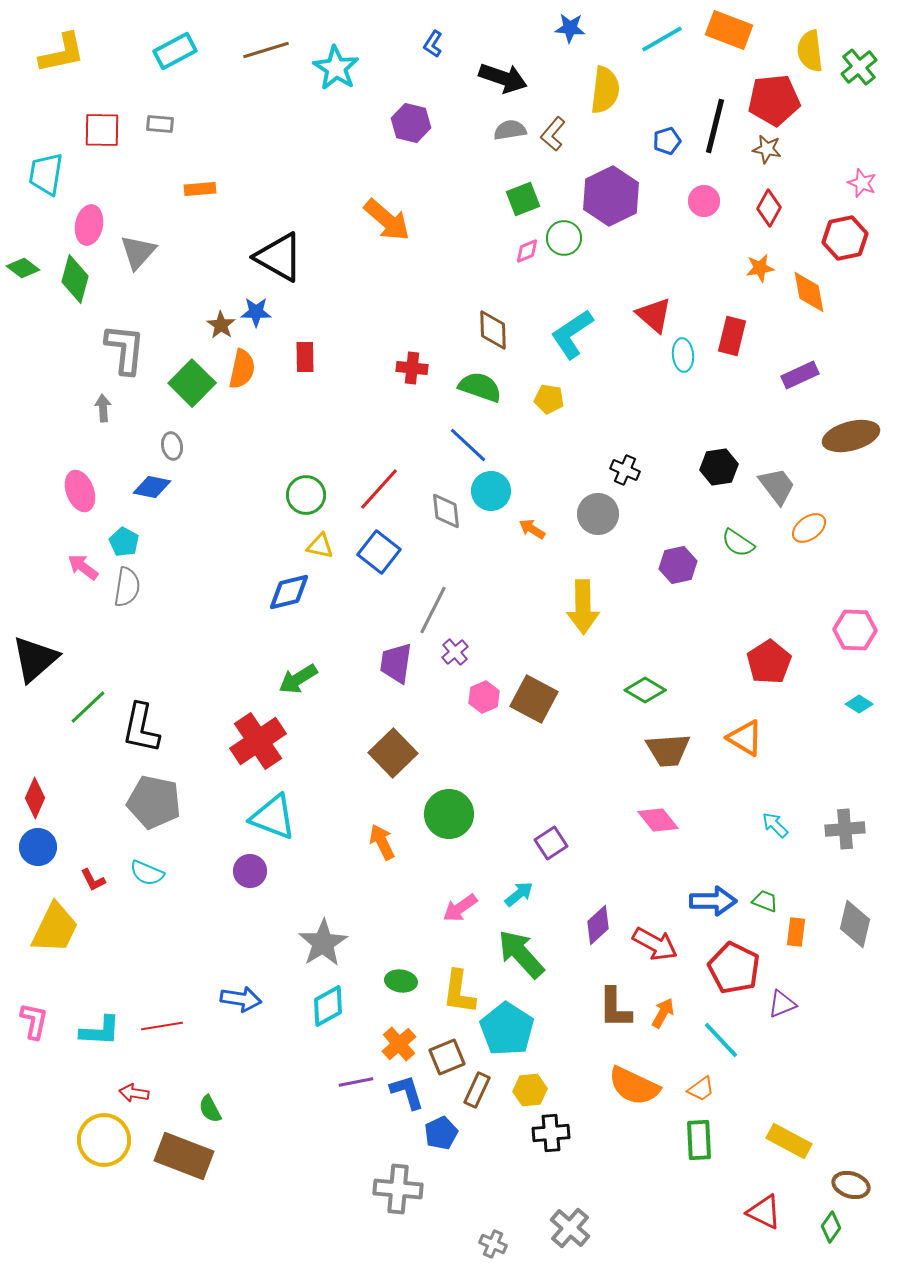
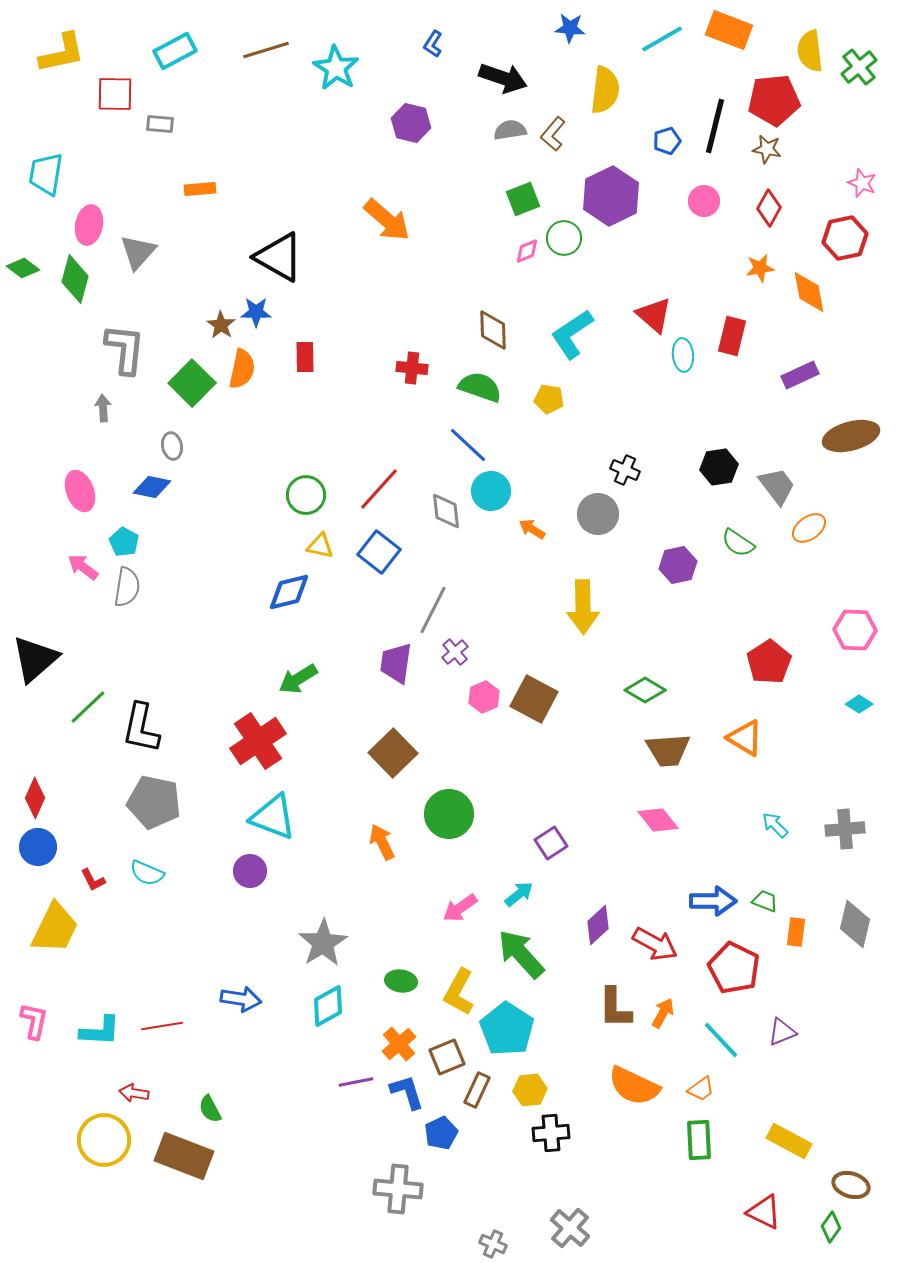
red square at (102, 130): moved 13 px right, 36 px up
yellow L-shape at (459, 992): rotated 21 degrees clockwise
purple triangle at (782, 1004): moved 28 px down
